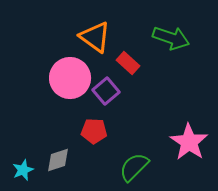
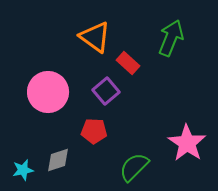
green arrow: rotated 87 degrees counterclockwise
pink circle: moved 22 px left, 14 px down
pink star: moved 2 px left, 1 px down
cyan star: rotated 10 degrees clockwise
